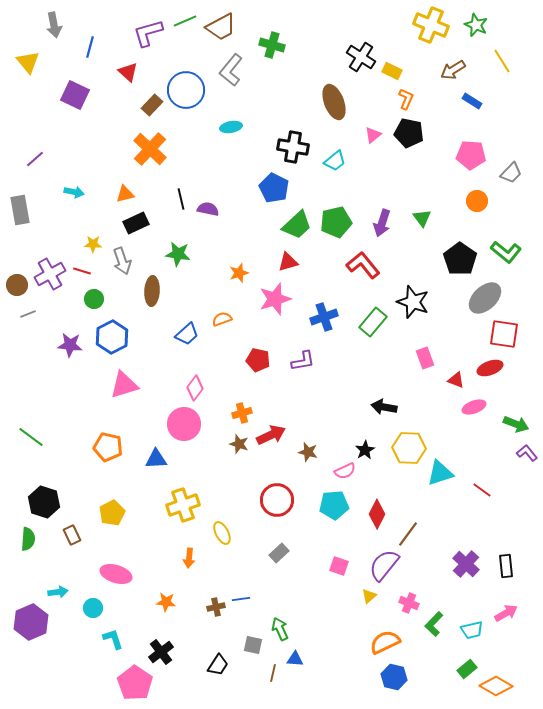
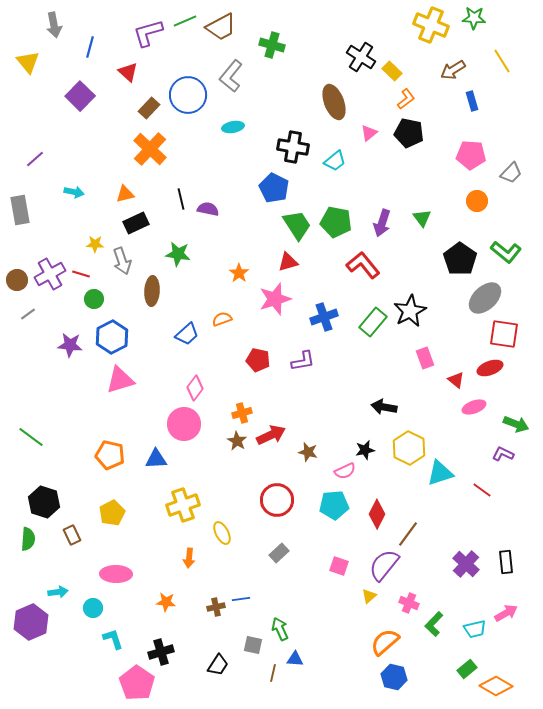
green star at (476, 25): moved 2 px left, 7 px up; rotated 20 degrees counterclockwise
gray L-shape at (231, 70): moved 6 px down
yellow rectangle at (392, 71): rotated 18 degrees clockwise
blue circle at (186, 90): moved 2 px right, 5 px down
purple square at (75, 95): moved 5 px right, 1 px down; rotated 20 degrees clockwise
orange L-shape at (406, 99): rotated 30 degrees clockwise
blue rectangle at (472, 101): rotated 42 degrees clockwise
brown rectangle at (152, 105): moved 3 px left, 3 px down
cyan ellipse at (231, 127): moved 2 px right
pink triangle at (373, 135): moved 4 px left, 2 px up
green pentagon at (336, 222): rotated 24 degrees clockwise
green trapezoid at (297, 225): rotated 80 degrees counterclockwise
yellow star at (93, 244): moved 2 px right
red line at (82, 271): moved 1 px left, 3 px down
orange star at (239, 273): rotated 18 degrees counterclockwise
brown circle at (17, 285): moved 5 px up
black star at (413, 302): moved 3 px left, 9 px down; rotated 24 degrees clockwise
gray line at (28, 314): rotated 14 degrees counterclockwise
red triangle at (456, 380): rotated 18 degrees clockwise
pink triangle at (124, 385): moved 4 px left, 5 px up
brown star at (239, 444): moved 2 px left, 3 px up; rotated 12 degrees clockwise
orange pentagon at (108, 447): moved 2 px right, 8 px down
yellow hexagon at (409, 448): rotated 24 degrees clockwise
black star at (365, 450): rotated 18 degrees clockwise
purple L-shape at (527, 453): moved 24 px left, 1 px down; rotated 25 degrees counterclockwise
black rectangle at (506, 566): moved 4 px up
pink ellipse at (116, 574): rotated 16 degrees counterclockwise
cyan trapezoid at (472, 630): moved 3 px right, 1 px up
orange semicircle at (385, 642): rotated 16 degrees counterclockwise
black cross at (161, 652): rotated 20 degrees clockwise
pink pentagon at (135, 683): moved 2 px right
